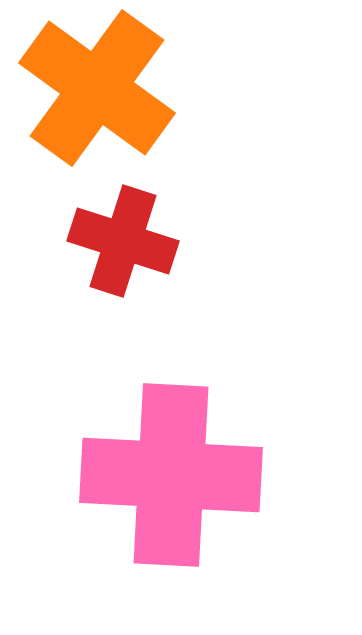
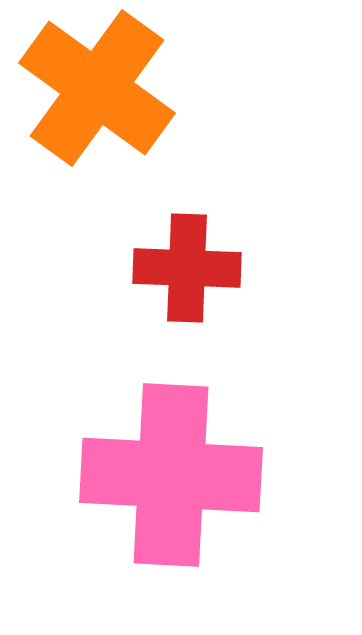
red cross: moved 64 px right, 27 px down; rotated 16 degrees counterclockwise
